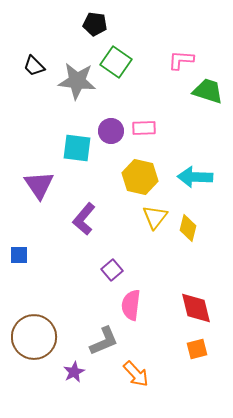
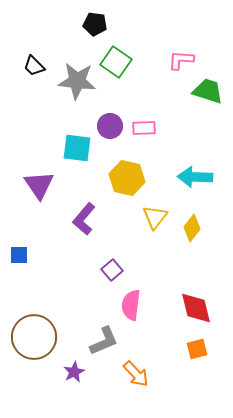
purple circle: moved 1 px left, 5 px up
yellow hexagon: moved 13 px left, 1 px down
yellow diamond: moved 4 px right; rotated 24 degrees clockwise
